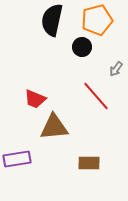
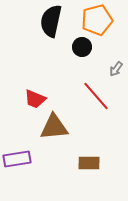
black semicircle: moved 1 px left, 1 px down
